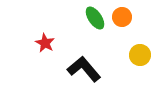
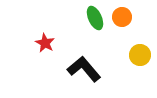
green ellipse: rotated 10 degrees clockwise
